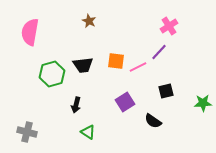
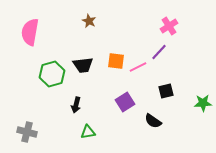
green triangle: rotated 42 degrees counterclockwise
